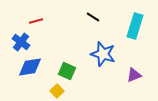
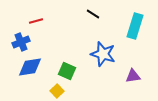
black line: moved 3 px up
blue cross: rotated 30 degrees clockwise
purple triangle: moved 1 px left, 1 px down; rotated 14 degrees clockwise
